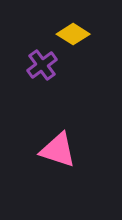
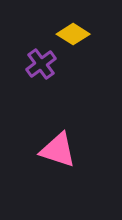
purple cross: moved 1 px left, 1 px up
